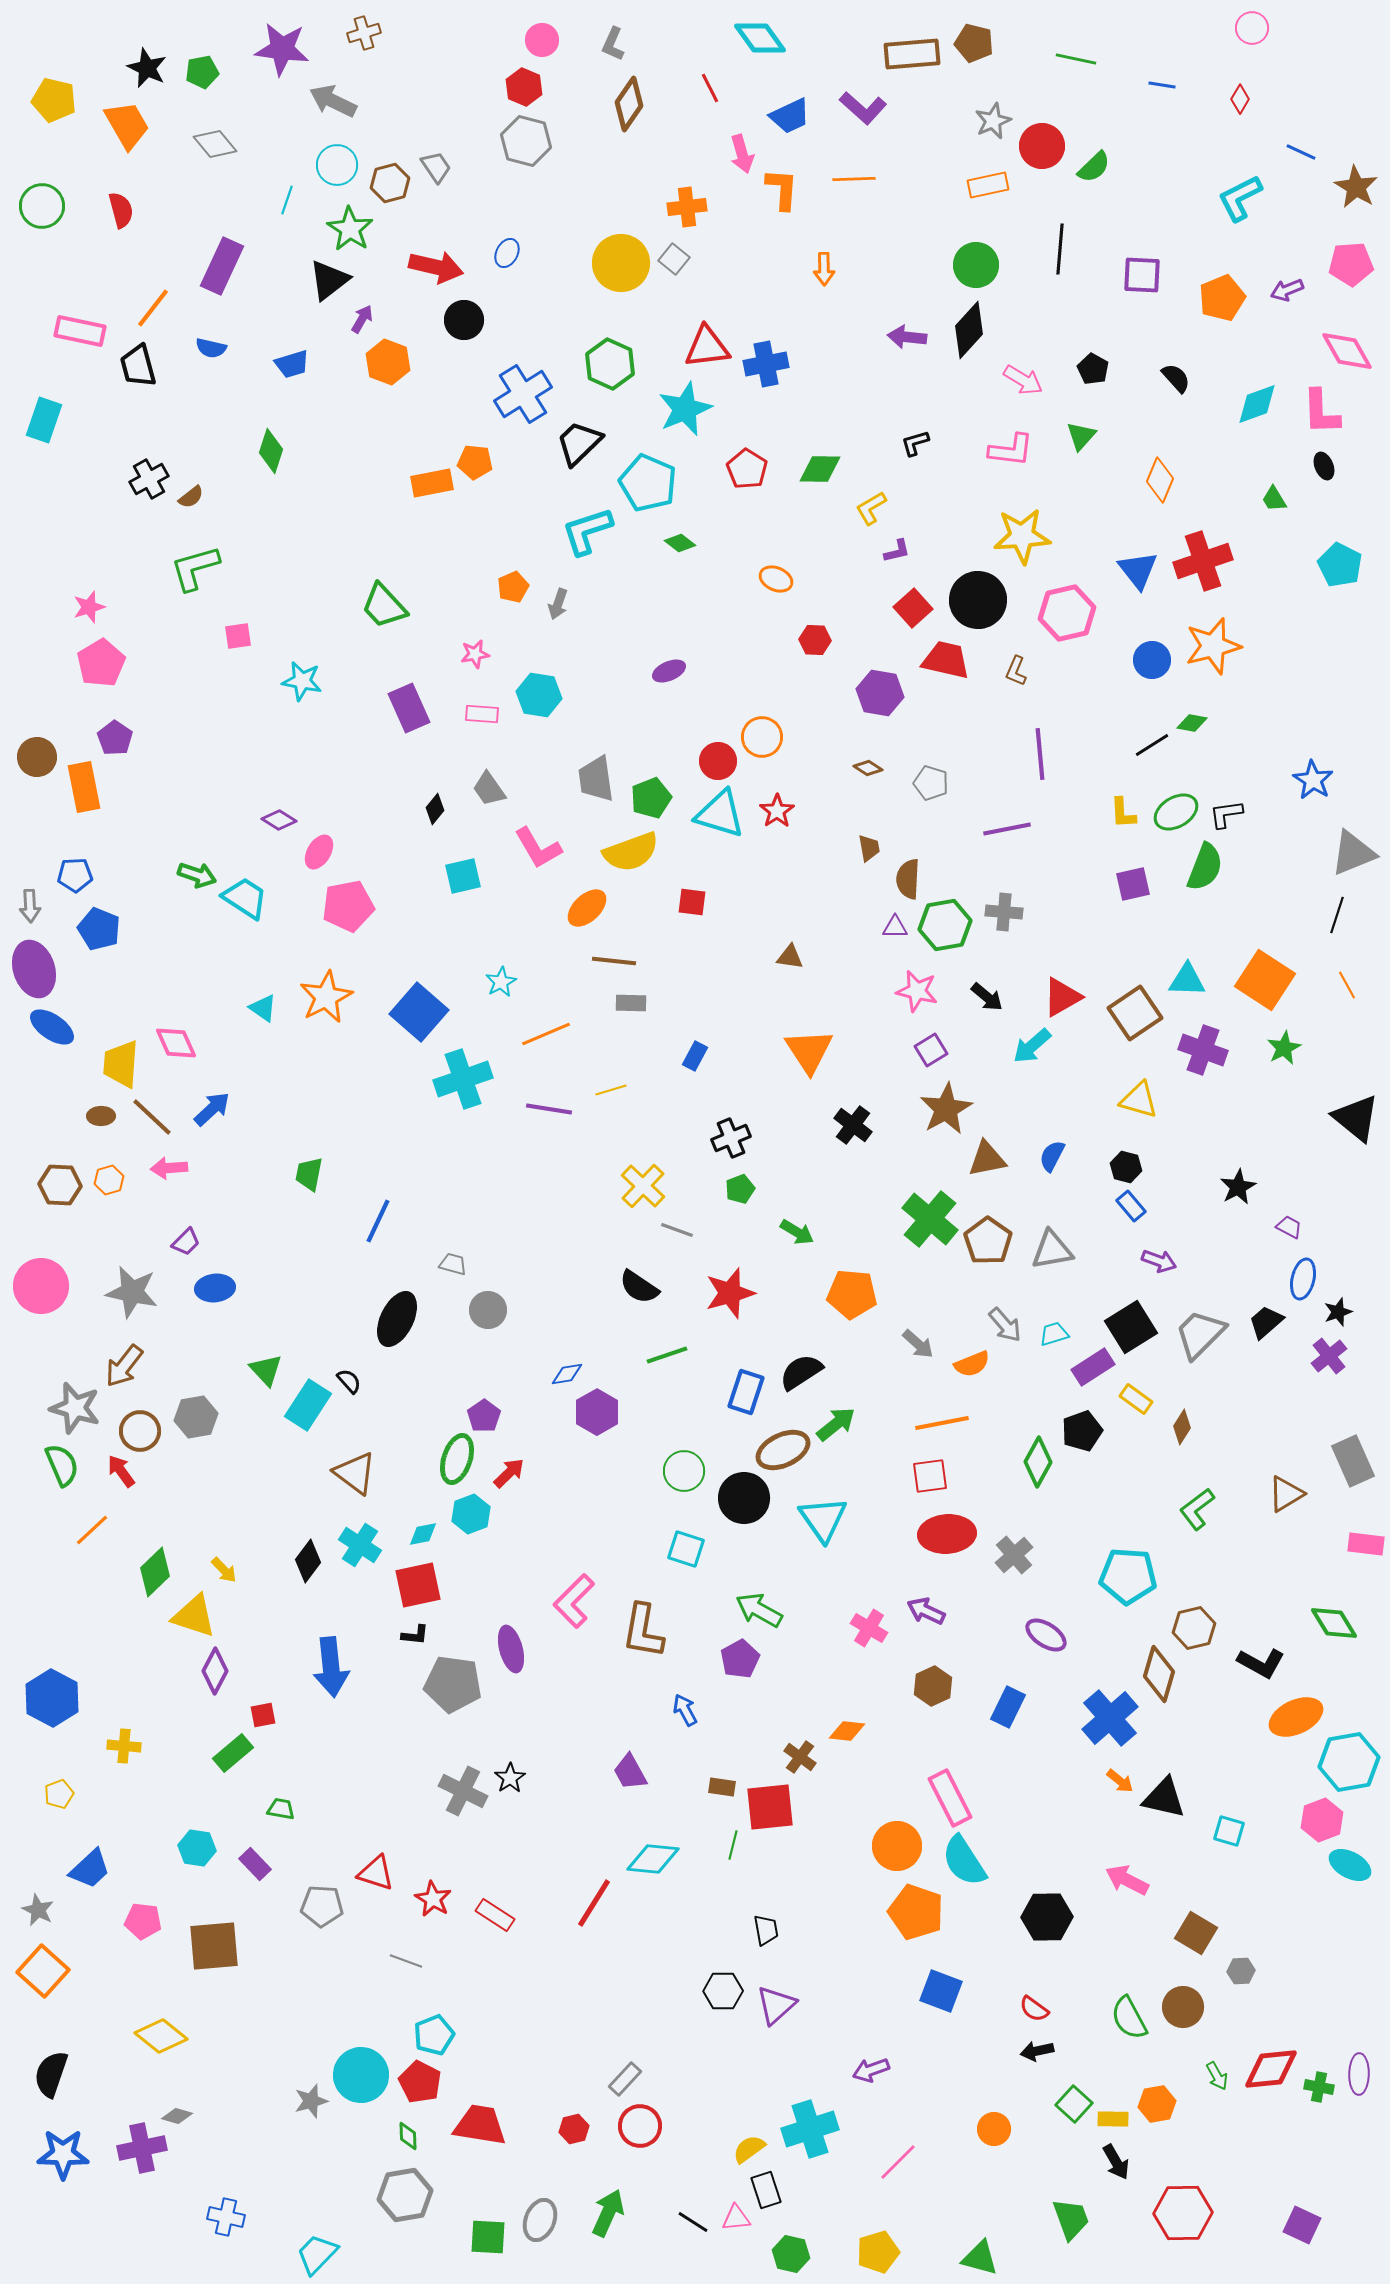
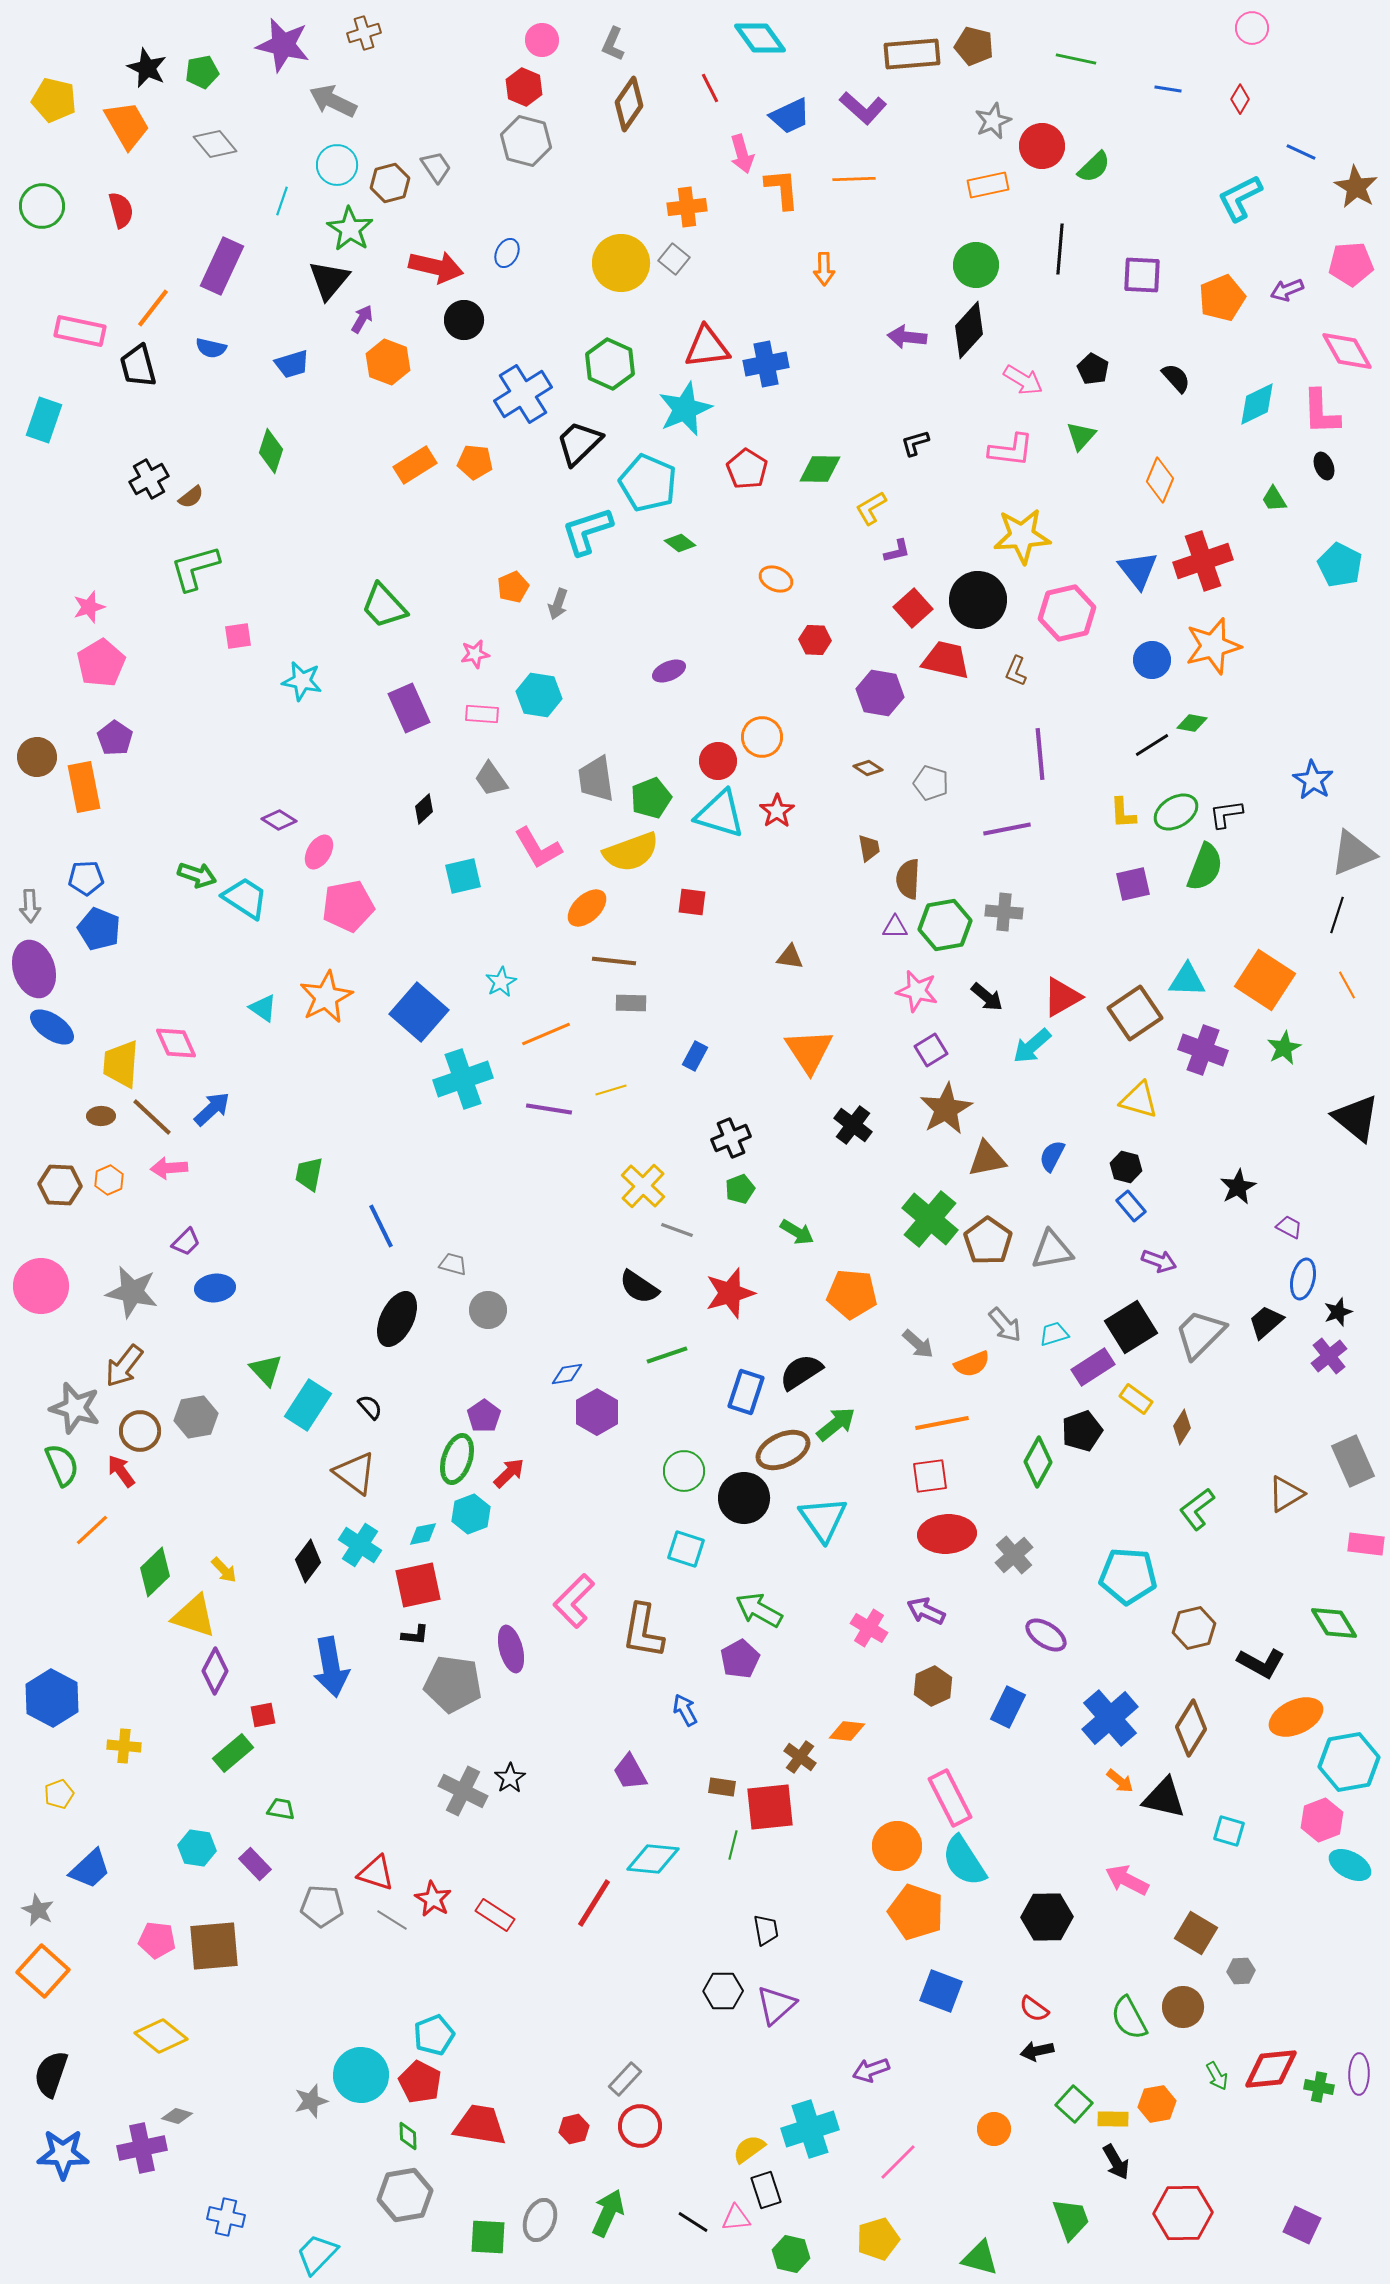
brown pentagon at (974, 43): moved 3 px down
purple star at (282, 49): moved 1 px right, 4 px up; rotated 6 degrees clockwise
blue line at (1162, 85): moved 6 px right, 4 px down
orange L-shape at (782, 189): rotated 9 degrees counterclockwise
cyan line at (287, 200): moved 5 px left, 1 px down
black triangle at (329, 280): rotated 12 degrees counterclockwise
cyan diamond at (1257, 404): rotated 6 degrees counterclockwise
orange rectangle at (432, 483): moved 17 px left, 18 px up; rotated 21 degrees counterclockwise
gray trapezoid at (489, 789): moved 2 px right, 10 px up
black diamond at (435, 809): moved 11 px left; rotated 8 degrees clockwise
blue pentagon at (75, 875): moved 11 px right, 3 px down
orange hexagon at (109, 1180): rotated 8 degrees counterclockwise
blue line at (378, 1221): moved 3 px right, 5 px down; rotated 51 degrees counterclockwise
black semicircle at (349, 1381): moved 21 px right, 26 px down
blue arrow at (331, 1667): rotated 4 degrees counterclockwise
brown diamond at (1159, 1674): moved 32 px right, 54 px down; rotated 16 degrees clockwise
pink pentagon at (143, 1921): moved 14 px right, 19 px down
gray line at (406, 1961): moved 14 px left, 41 px up; rotated 12 degrees clockwise
yellow pentagon at (878, 2252): moved 13 px up
